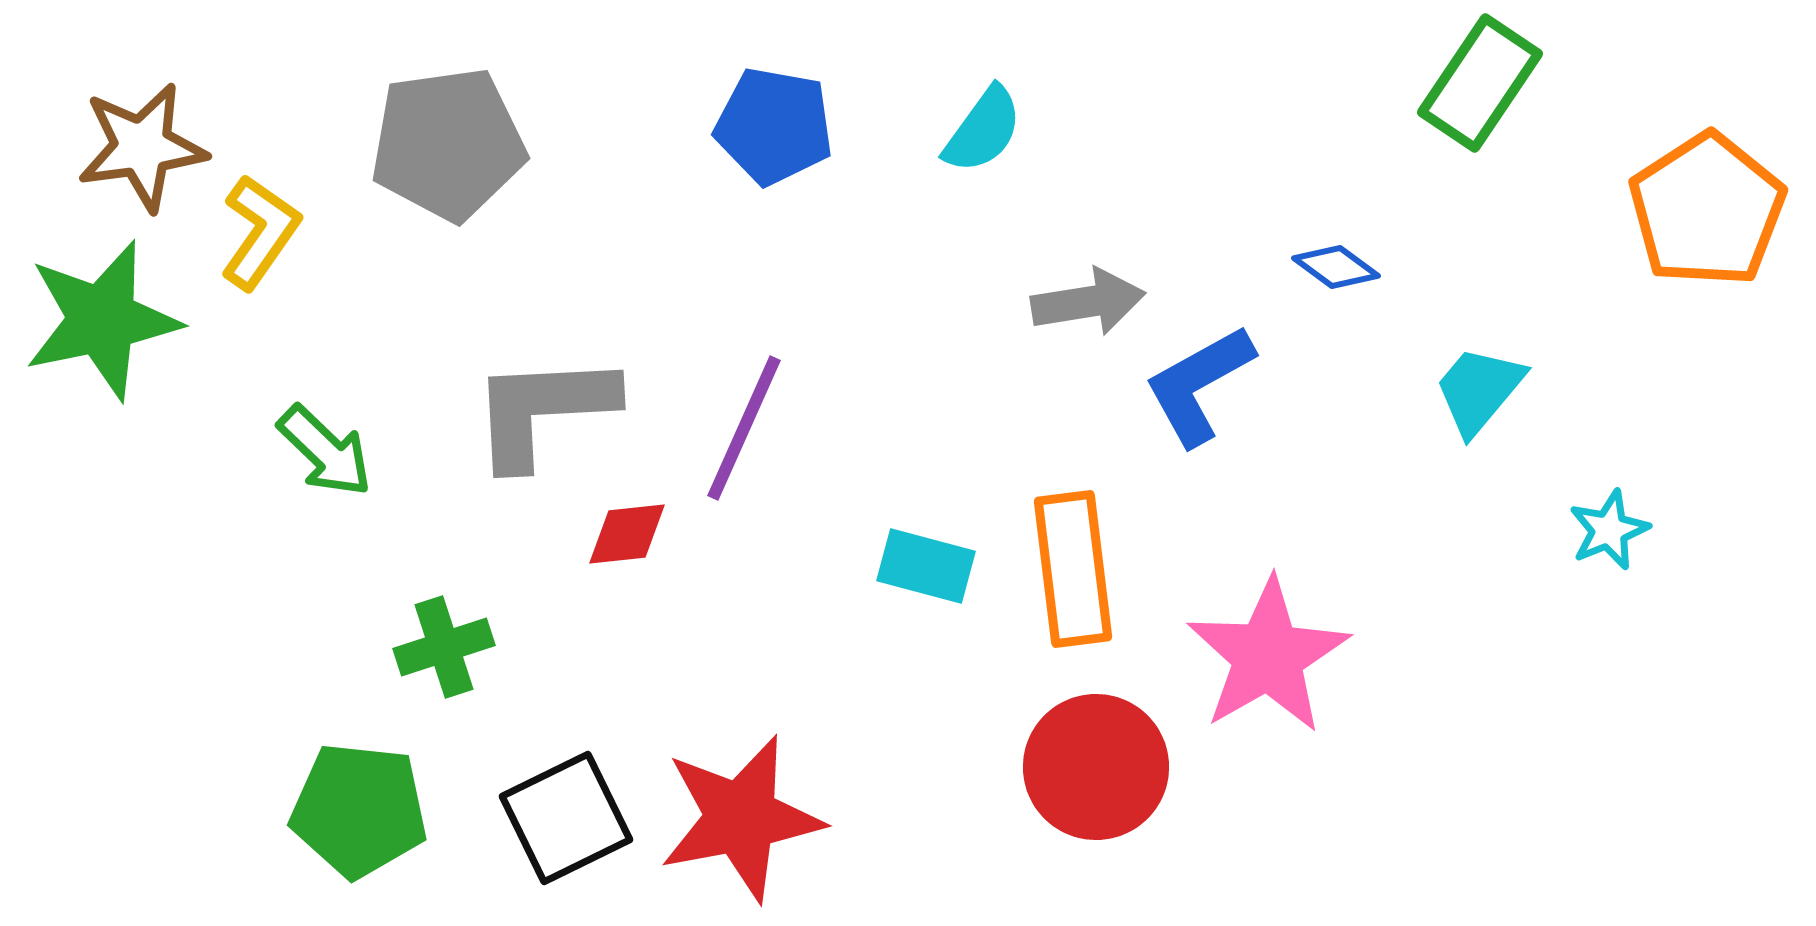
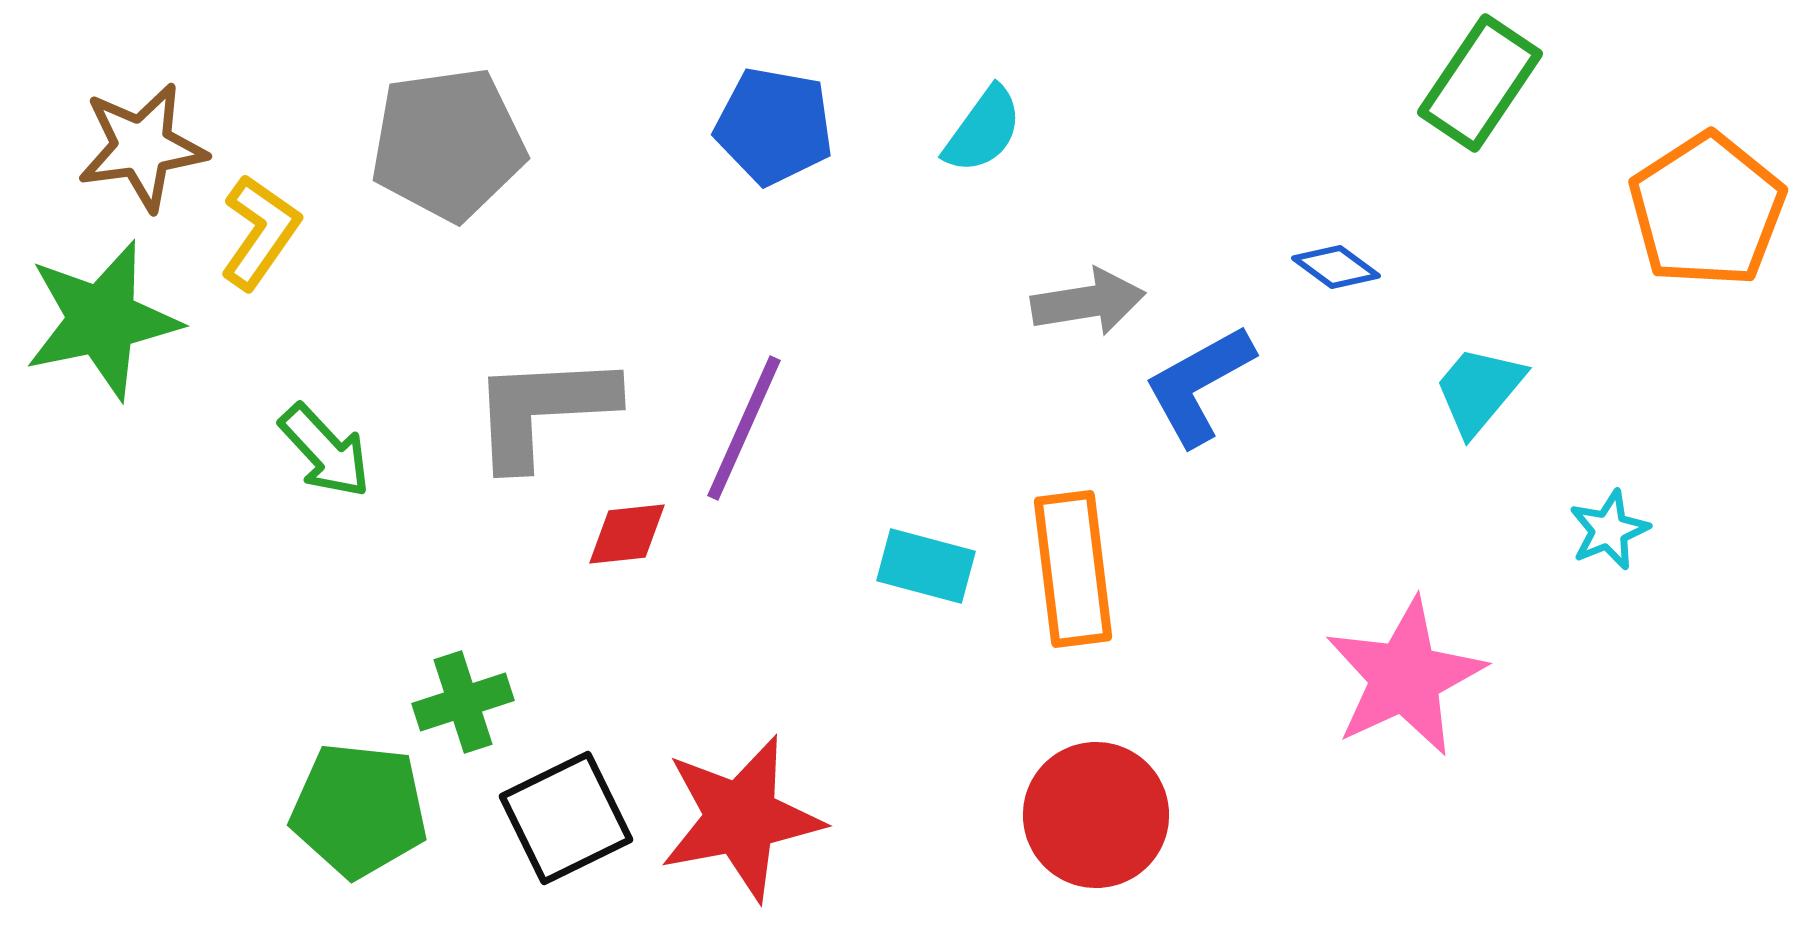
green arrow: rotated 3 degrees clockwise
green cross: moved 19 px right, 55 px down
pink star: moved 137 px right, 21 px down; rotated 5 degrees clockwise
red circle: moved 48 px down
